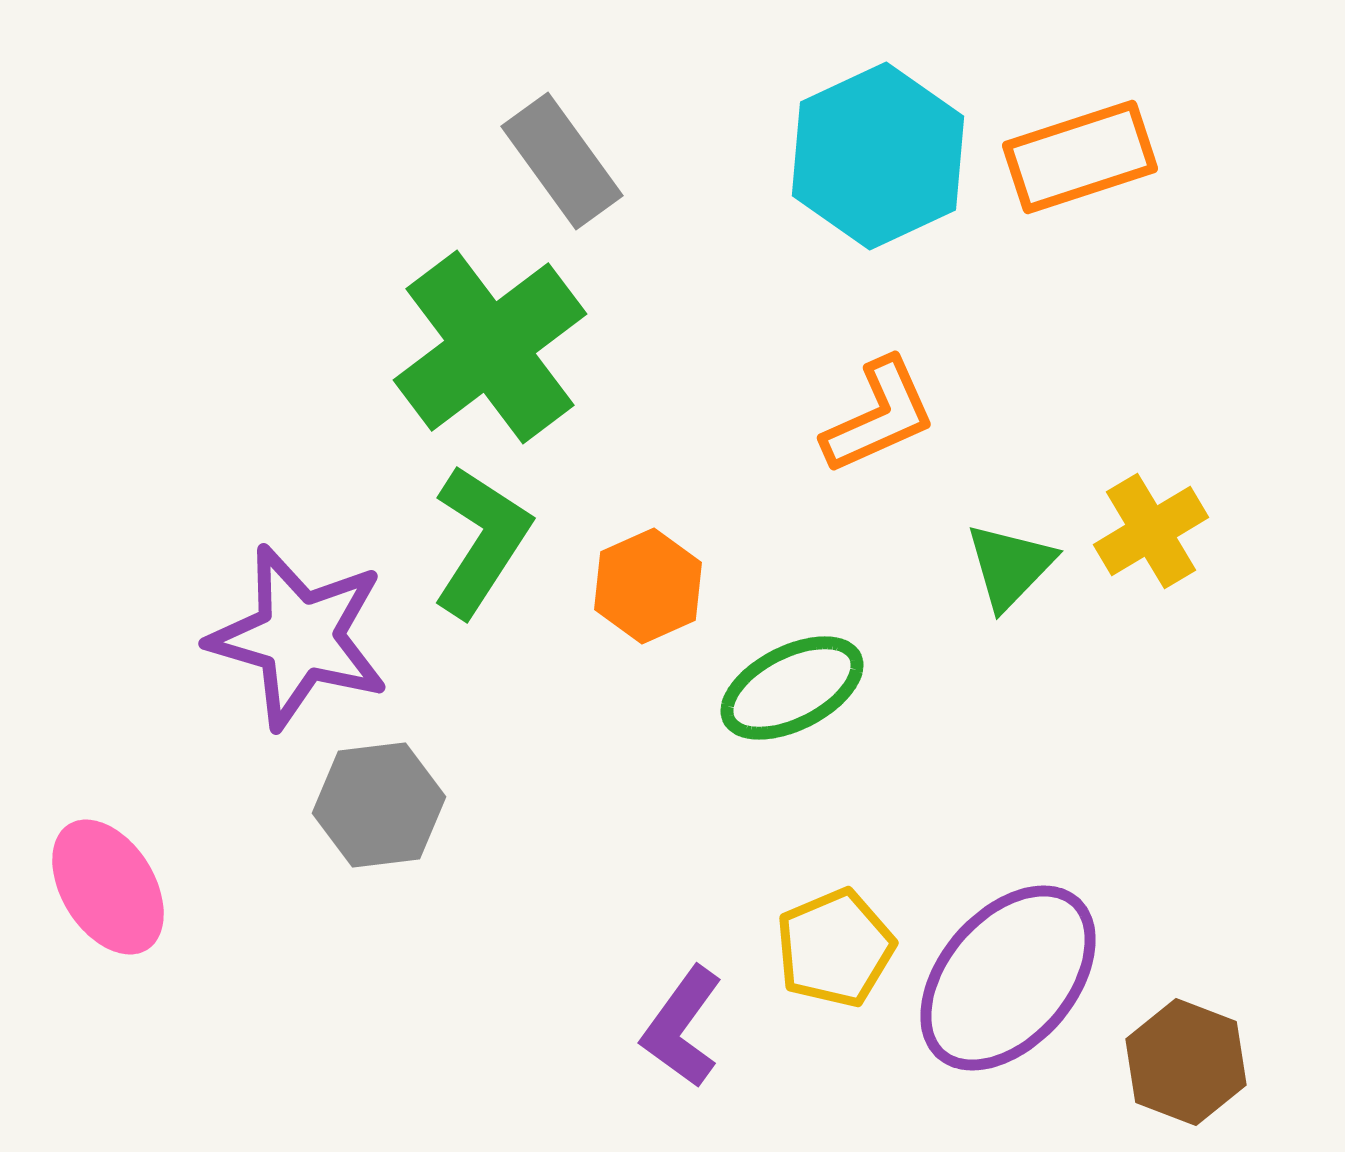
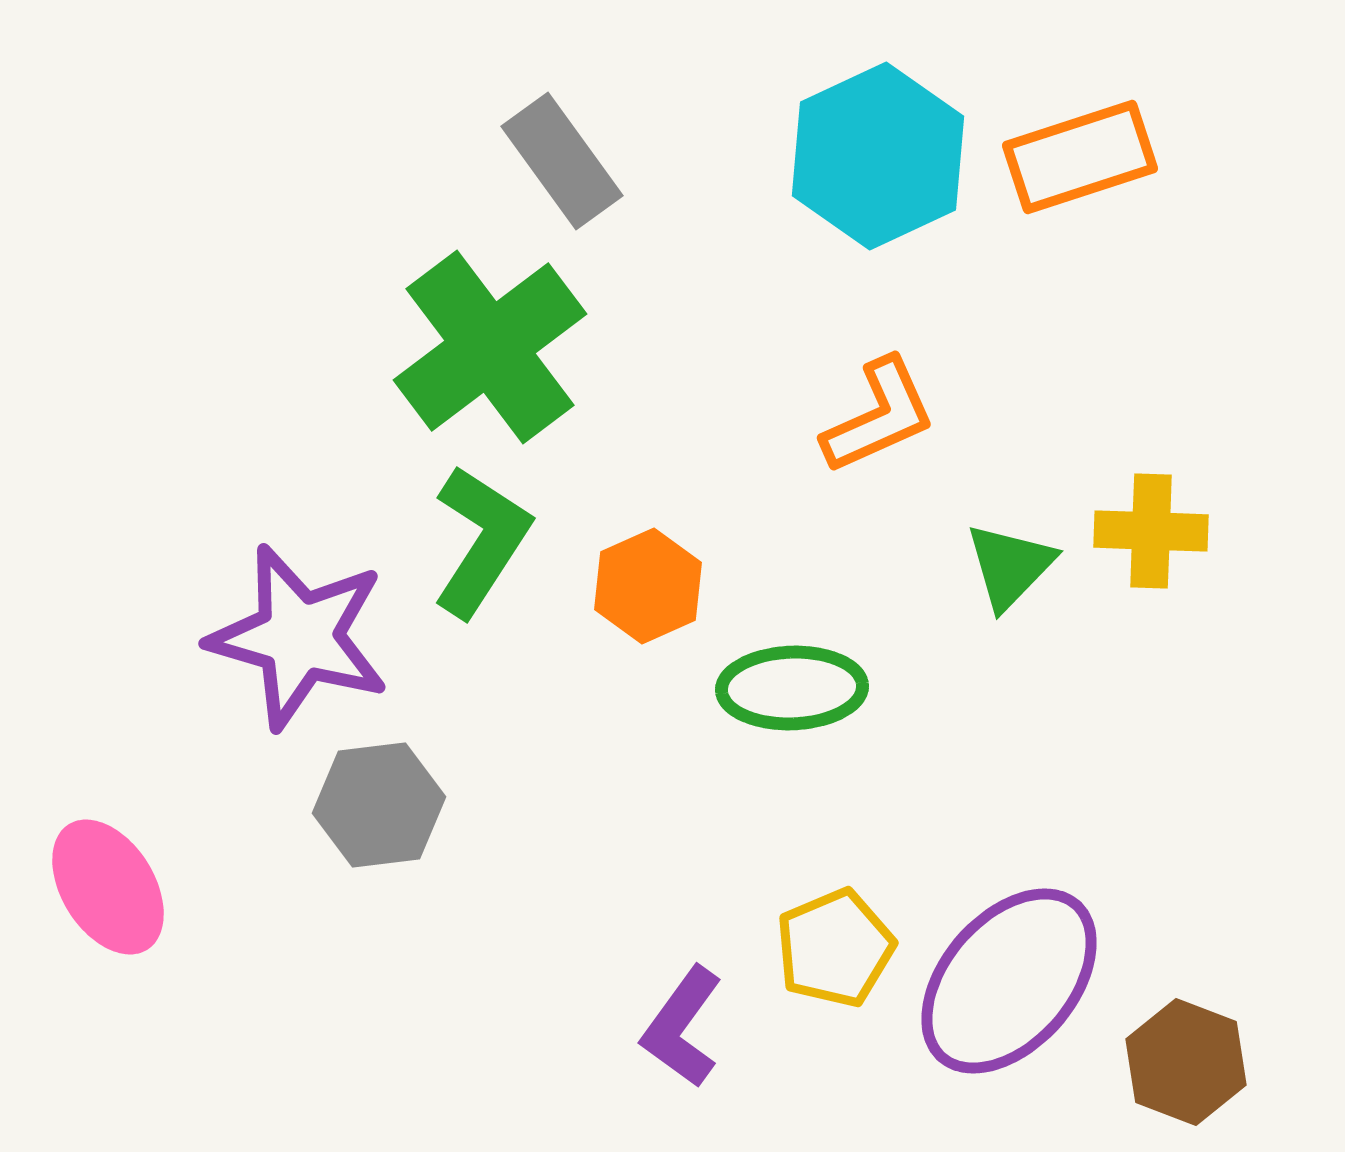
yellow cross: rotated 33 degrees clockwise
green ellipse: rotated 25 degrees clockwise
purple ellipse: moved 1 px right, 3 px down
